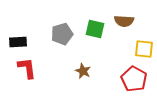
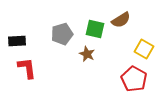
brown semicircle: moved 3 px left, 1 px up; rotated 36 degrees counterclockwise
black rectangle: moved 1 px left, 1 px up
yellow square: rotated 24 degrees clockwise
brown star: moved 4 px right, 17 px up
